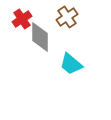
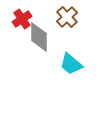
brown cross: rotated 10 degrees counterclockwise
gray diamond: moved 1 px left
